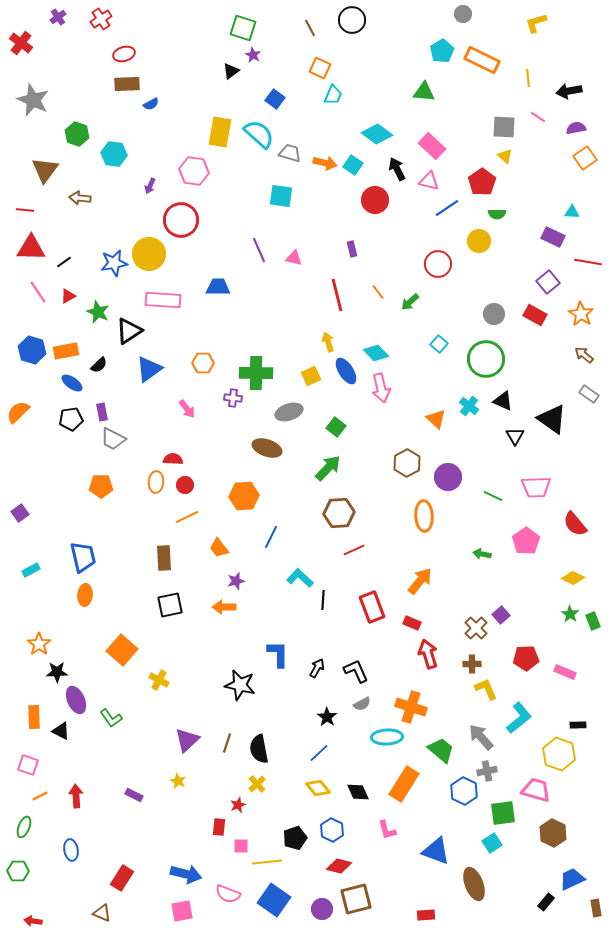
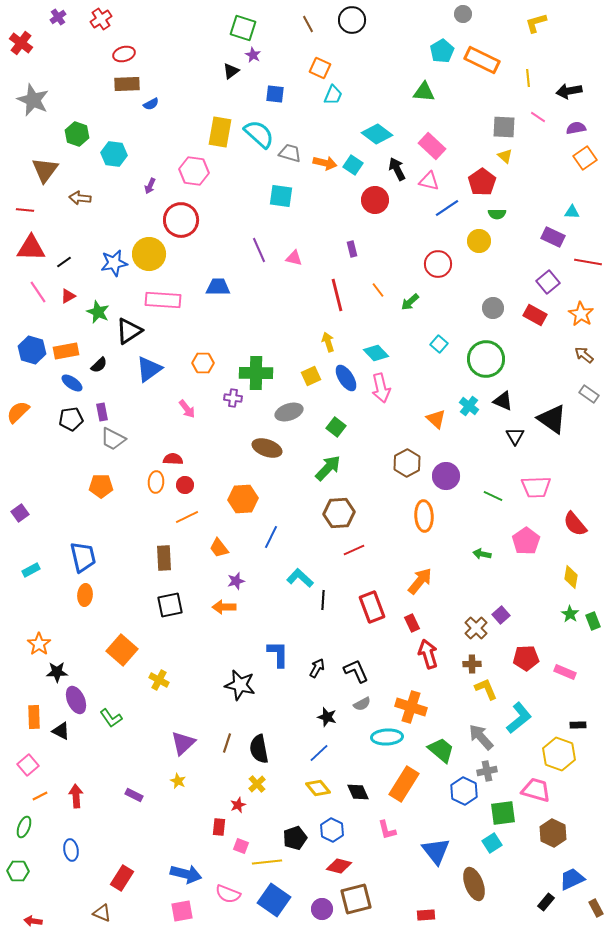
brown line at (310, 28): moved 2 px left, 4 px up
blue square at (275, 99): moved 5 px up; rotated 30 degrees counterclockwise
orange line at (378, 292): moved 2 px up
gray circle at (494, 314): moved 1 px left, 6 px up
blue ellipse at (346, 371): moved 7 px down
purple circle at (448, 477): moved 2 px left, 1 px up
orange hexagon at (244, 496): moved 1 px left, 3 px down
yellow diamond at (573, 578): moved 2 px left, 1 px up; rotated 75 degrees clockwise
red rectangle at (412, 623): rotated 42 degrees clockwise
black star at (327, 717): rotated 18 degrees counterclockwise
purple triangle at (187, 740): moved 4 px left, 3 px down
pink square at (28, 765): rotated 30 degrees clockwise
pink square at (241, 846): rotated 21 degrees clockwise
blue triangle at (436, 851): rotated 32 degrees clockwise
brown rectangle at (596, 908): rotated 18 degrees counterclockwise
